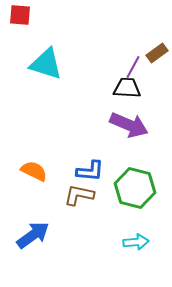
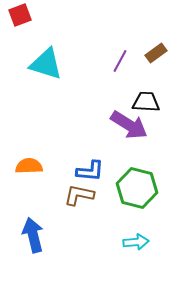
red square: rotated 25 degrees counterclockwise
brown rectangle: moved 1 px left
purple line: moved 13 px left, 6 px up
black trapezoid: moved 19 px right, 14 px down
purple arrow: rotated 9 degrees clockwise
orange semicircle: moved 5 px left, 5 px up; rotated 28 degrees counterclockwise
green hexagon: moved 2 px right
blue arrow: rotated 68 degrees counterclockwise
